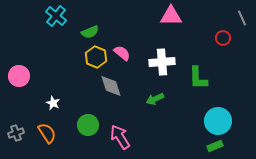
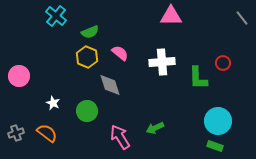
gray line: rotated 14 degrees counterclockwise
red circle: moved 25 px down
pink semicircle: moved 2 px left
yellow hexagon: moved 9 px left
gray diamond: moved 1 px left, 1 px up
green arrow: moved 29 px down
green circle: moved 1 px left, 14 px up
orange semicircle: rotated 20 degrees counterclockwise
green rectangle: rotated 42 degrees clockwise
